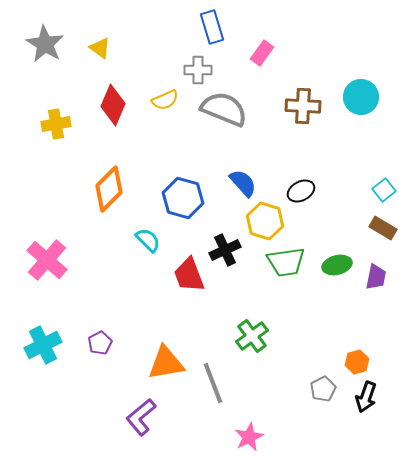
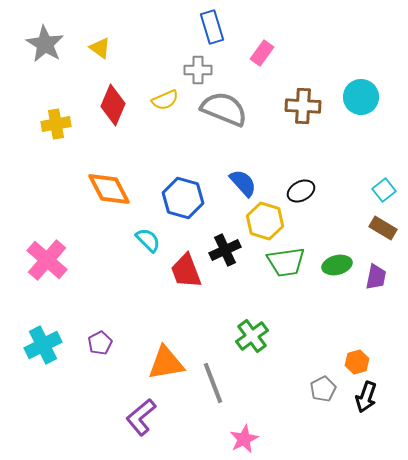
orange diamond: rotated 72 degrees counterclockwise
red trapezoid: moved 3 px left, 4 px up
pink star: moved 5 px left, 2 px down
